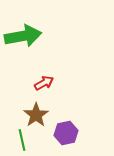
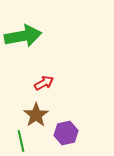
green line: moved 1 px left, 1 px down
